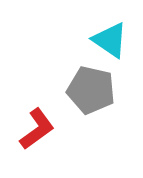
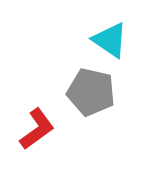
gray pentagon: moved 2 px down
